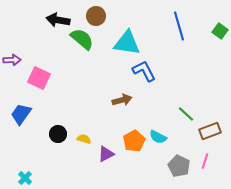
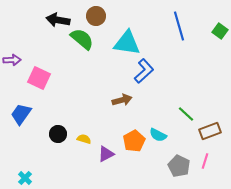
blue L-shape: rotated 75 degrees clockwise
cyan semicircle: moved 2 px up
